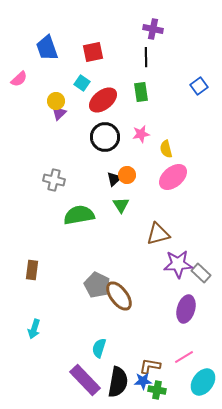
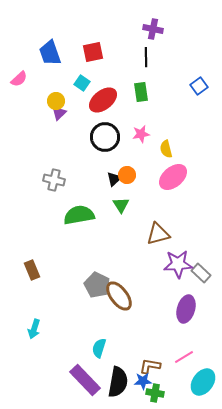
blue trapezoid: moved 3 px right, 5 px down
brown rectangle: rotated 30 degrees counterclockwise
green cross: moved 2 px left, 3 px down
